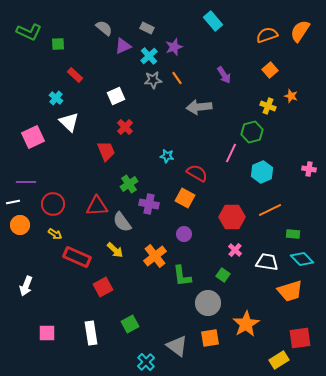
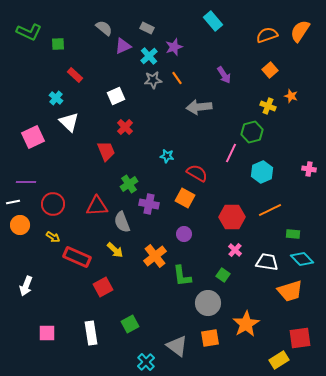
gray semicircle at (122, 222): rotated 15 degrees clockwise
yellow arrow at (55, 234): moved 2 px left, 3 px down
